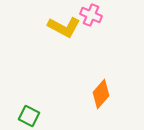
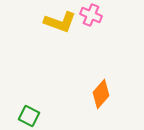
yellow L-shape: moved 4 px left, 5 px up; rotated 8 degrees counterclockwise
